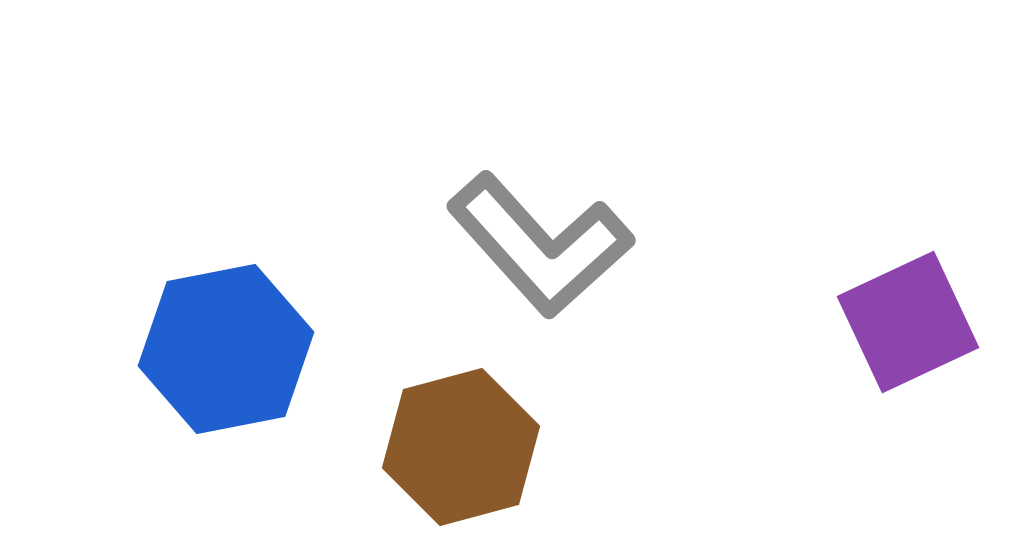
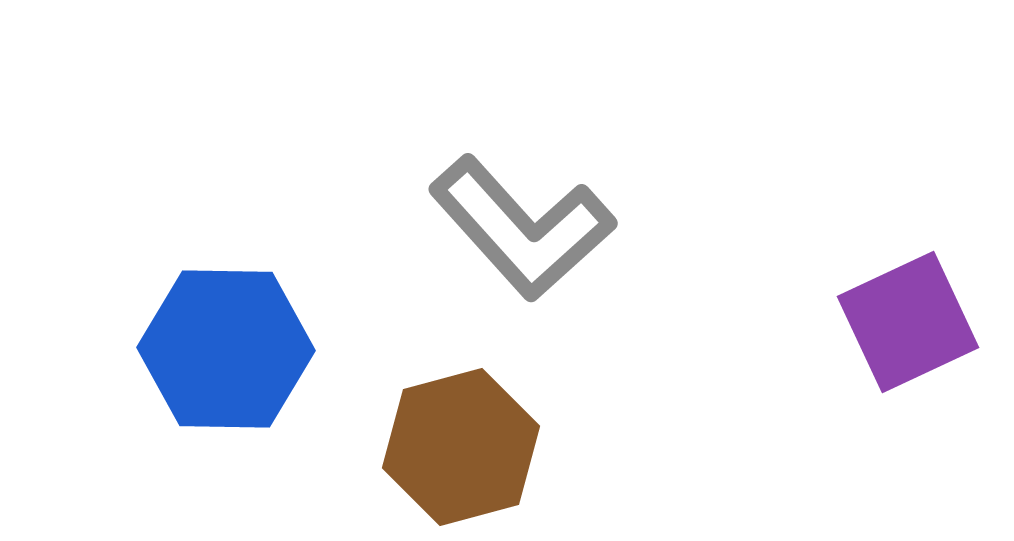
gray L-shape: moved 18 px left, 17 px up
blue hexagon: rotated 12 degrees clockwise
